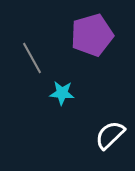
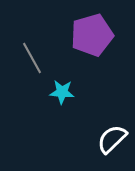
cyan star: moved 1 px up
white semicircle: moved 2 px right, 4 px down
